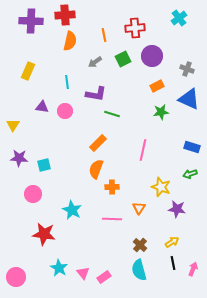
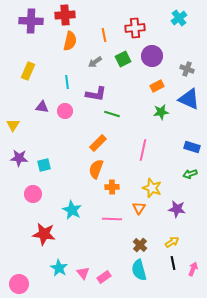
yellow star at (161, 187): moved 9 px left, 1 px down
pink circle at (16, 277): moved 3 px right, 7 px down
